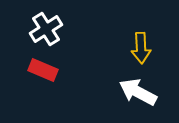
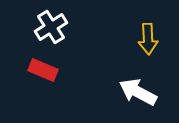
white cross: moved 5 px right, 2 px up
yellow arrow: moved 7 px right, 9 px up
